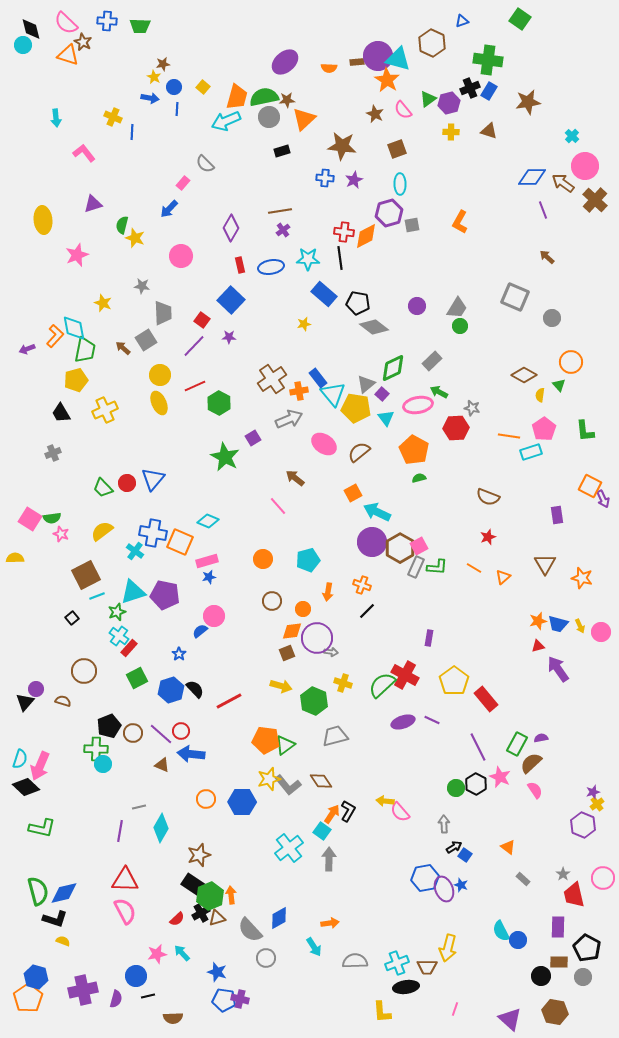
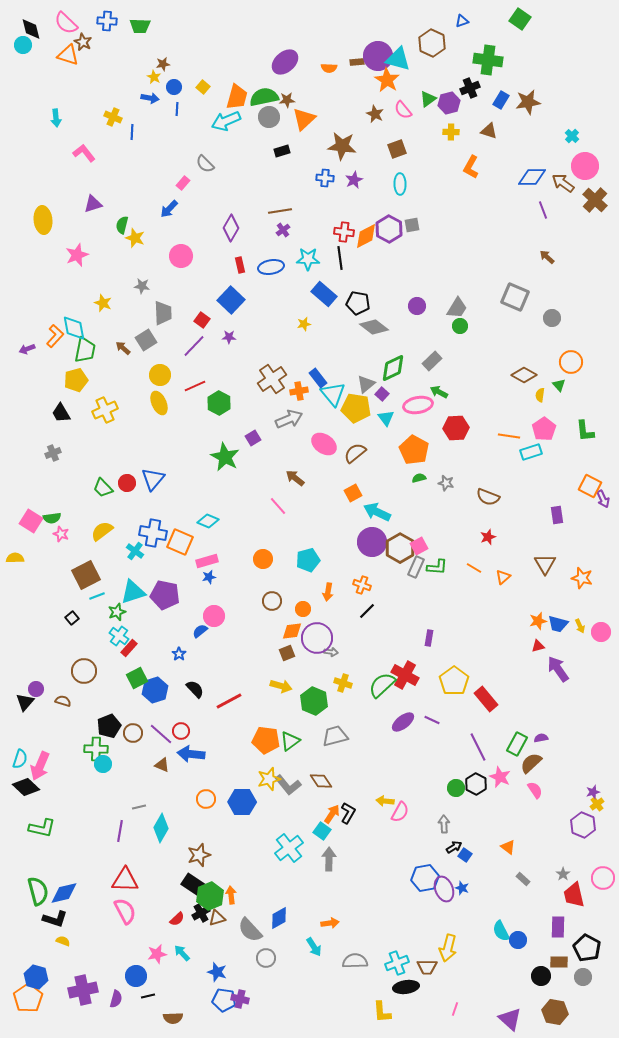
blue rectangle at (489, 91): moved 12 px right, 9 px down
purple hexagon at (389, 213): moved 16 px down; rotated 16 degrees counterclockwise
orange L-shape at (460, 222): moved 11 px right, 55 px up
gray star at (472, 408): moved 26 px left, 75 px down
brown semicircle at (359, 452): moved 4 px left, 1 px down
pink square at (30, 519): moved 1 px right, 2 px down
blue hexagon at (171, 690): moved 16 px left
purple ellipse at (403, 722): rotated 20 degrees counterclockwise
green triangle at (285, 745): moved 5 px right, 4 px up
black L-shape at (348, 811): moved 2 px down
pink semicircle at (400, 812): rotated 110 degrees counterclockwise
blue star at (461, 885): moved 1 px right, 3 px down
